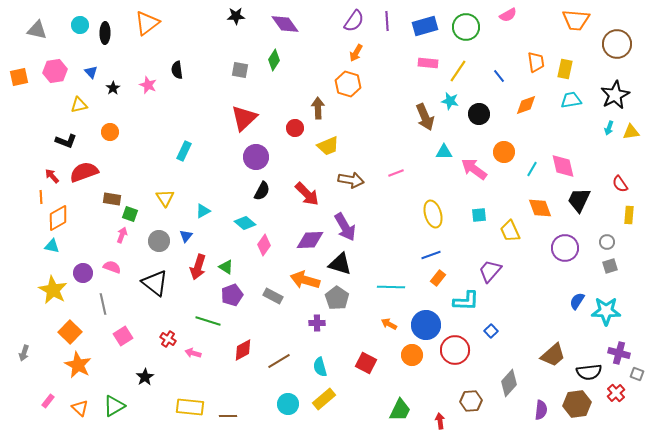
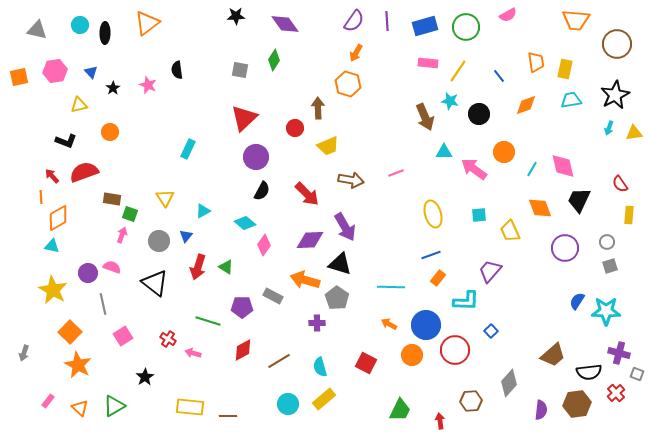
yellow triangle at (631, 132): moved 3 px right, 1 px down
cyan rectangle at (184, 151): moved 4 px right, 2 px up
purple circle at (83, 273): moved 5 px right
purple pentagon at (232, 295): moved 10 px right, 12 px down; rotated 20 degrees clockwise
